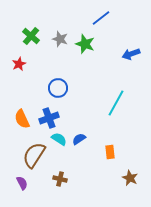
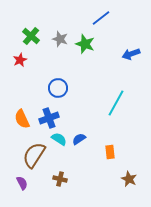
red star: moved 1 px right, 4 px up
brown star: moved 1 px left, 1 px down
